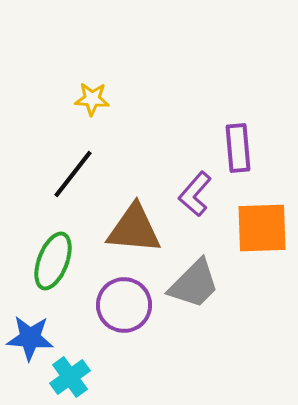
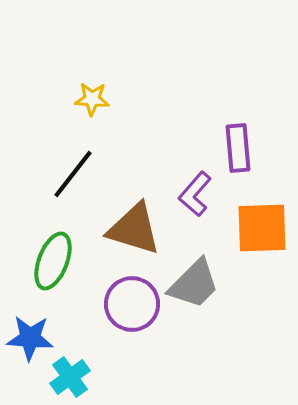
brown triangle: rotated 12 degrees clockwise
purple circle: moved 8 px right, 1 px up
